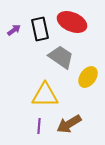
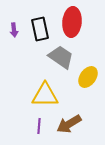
red ellipse: rotated 72 degrees clockwise
purple arrow: rotated 120 degrees clockwise
